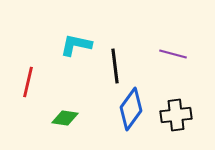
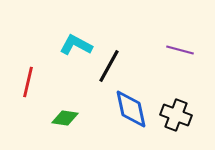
cyan L-shape: rotated 16 degrees clockwise
purple line: moved 7 px right, 4 px up
black line: moved 6 px left; rotated 36 degrees clockwise
blue diamond: rotated 48 degrees counterclockwise
black cross: rotated 28 degrees clockwise
